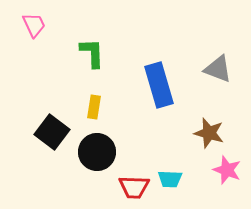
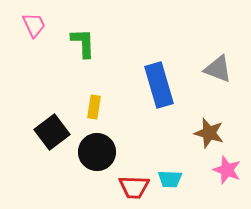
green L-shape: moved 9 px left, 10 px up
black square: rotated 16 degrees clockwise
